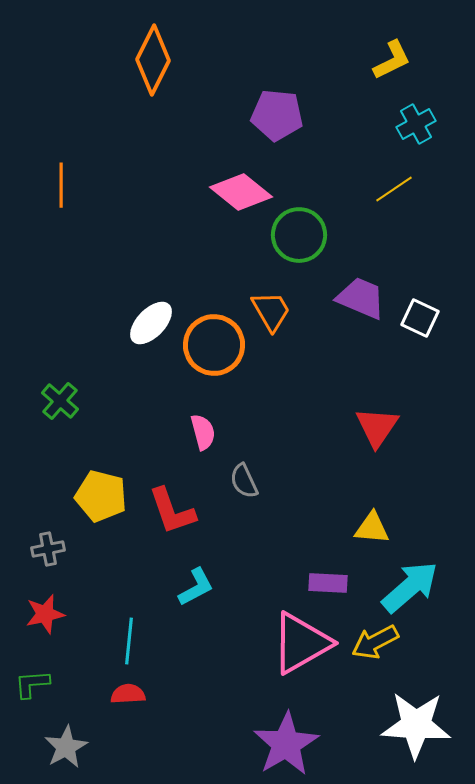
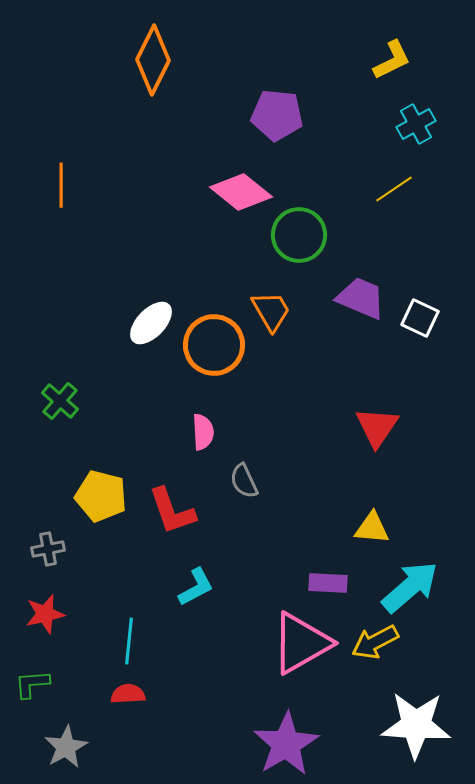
pink semicircle: rotated 12 degrees clockwise
